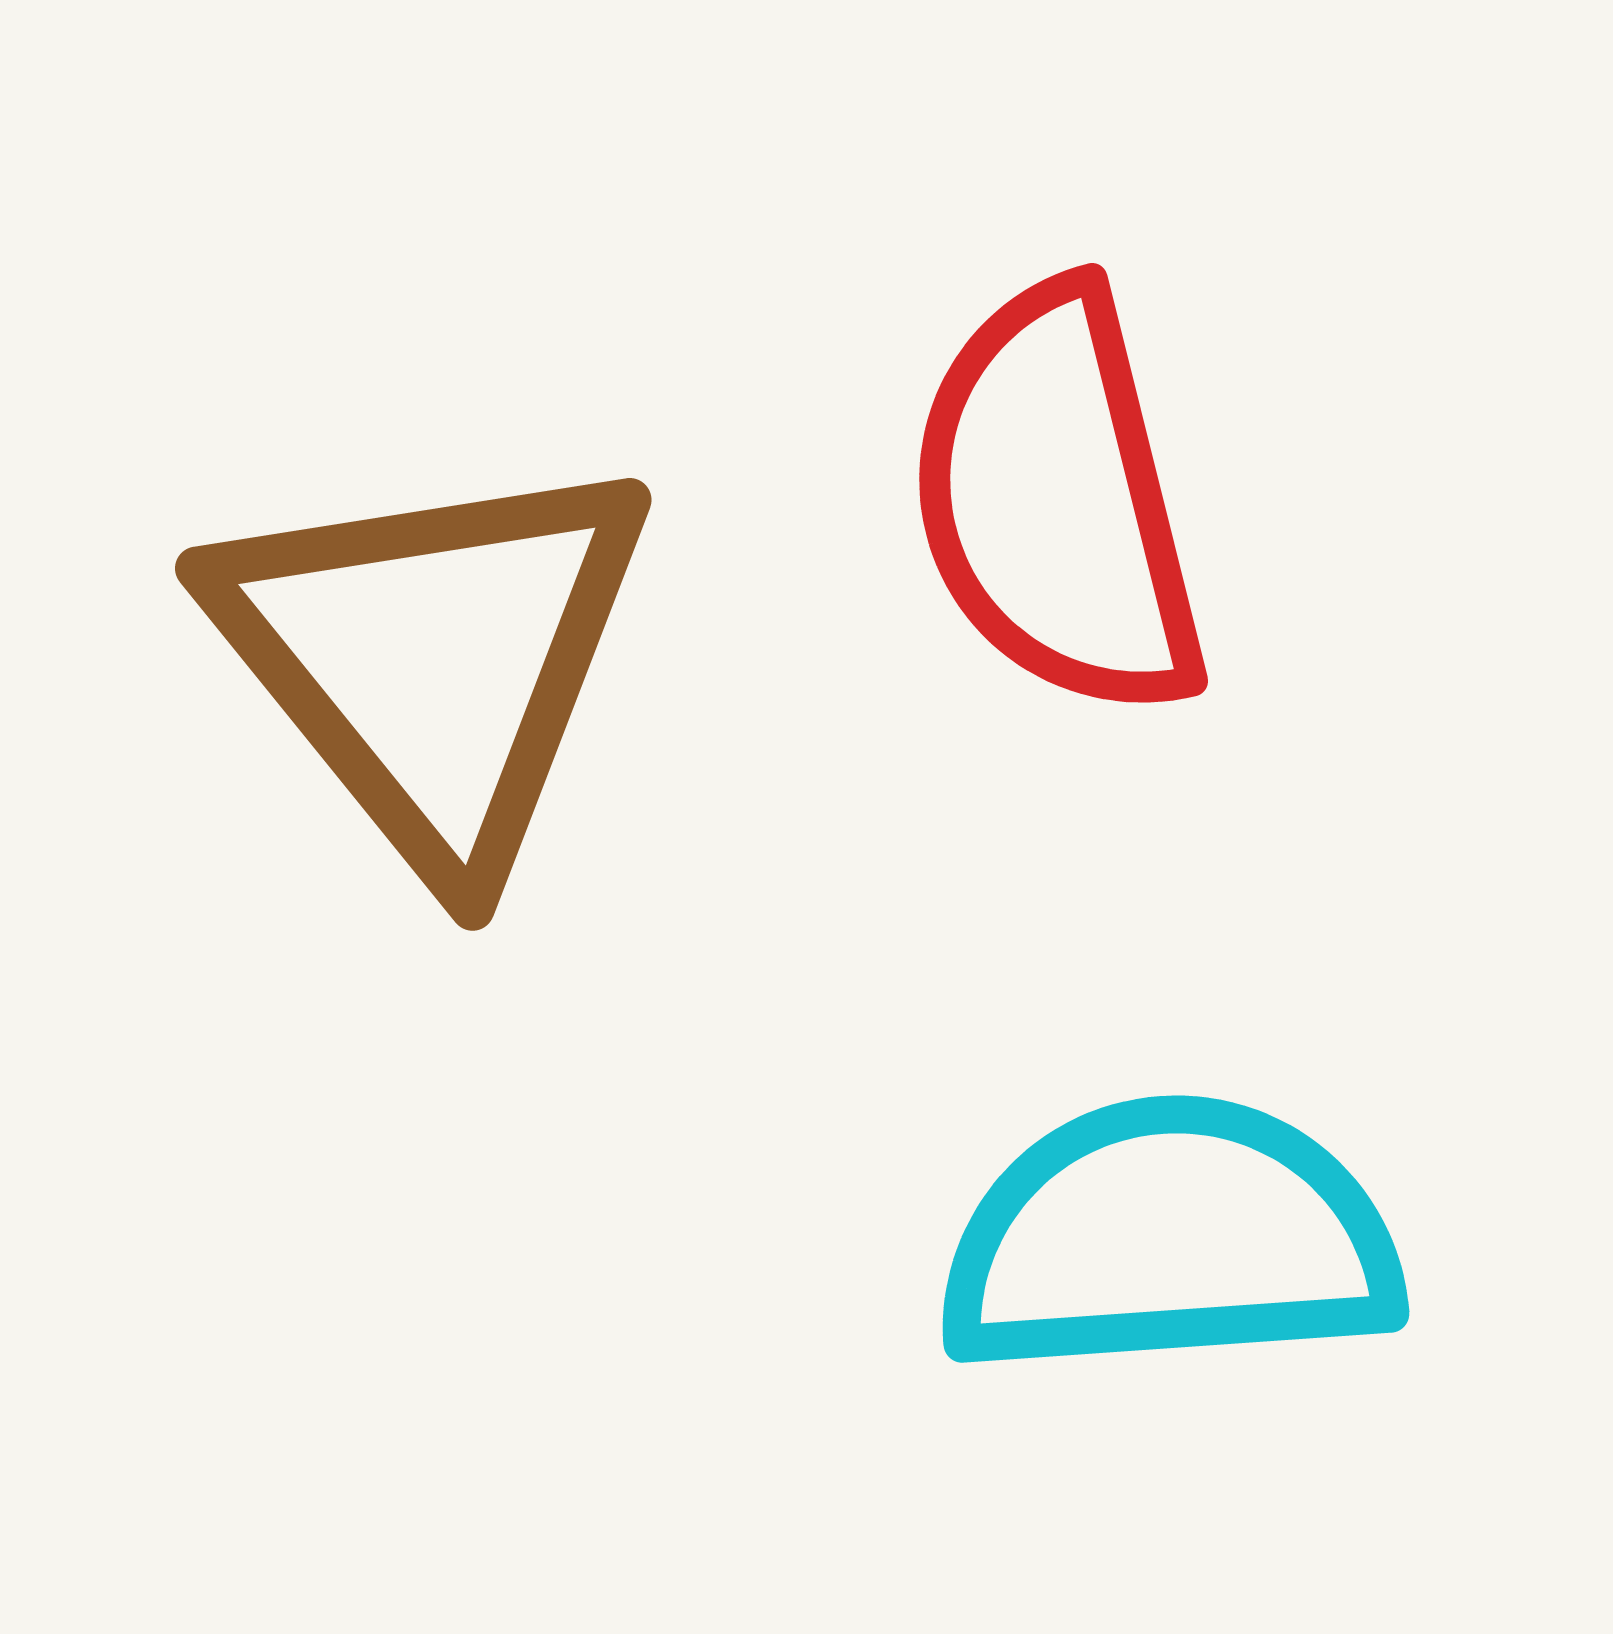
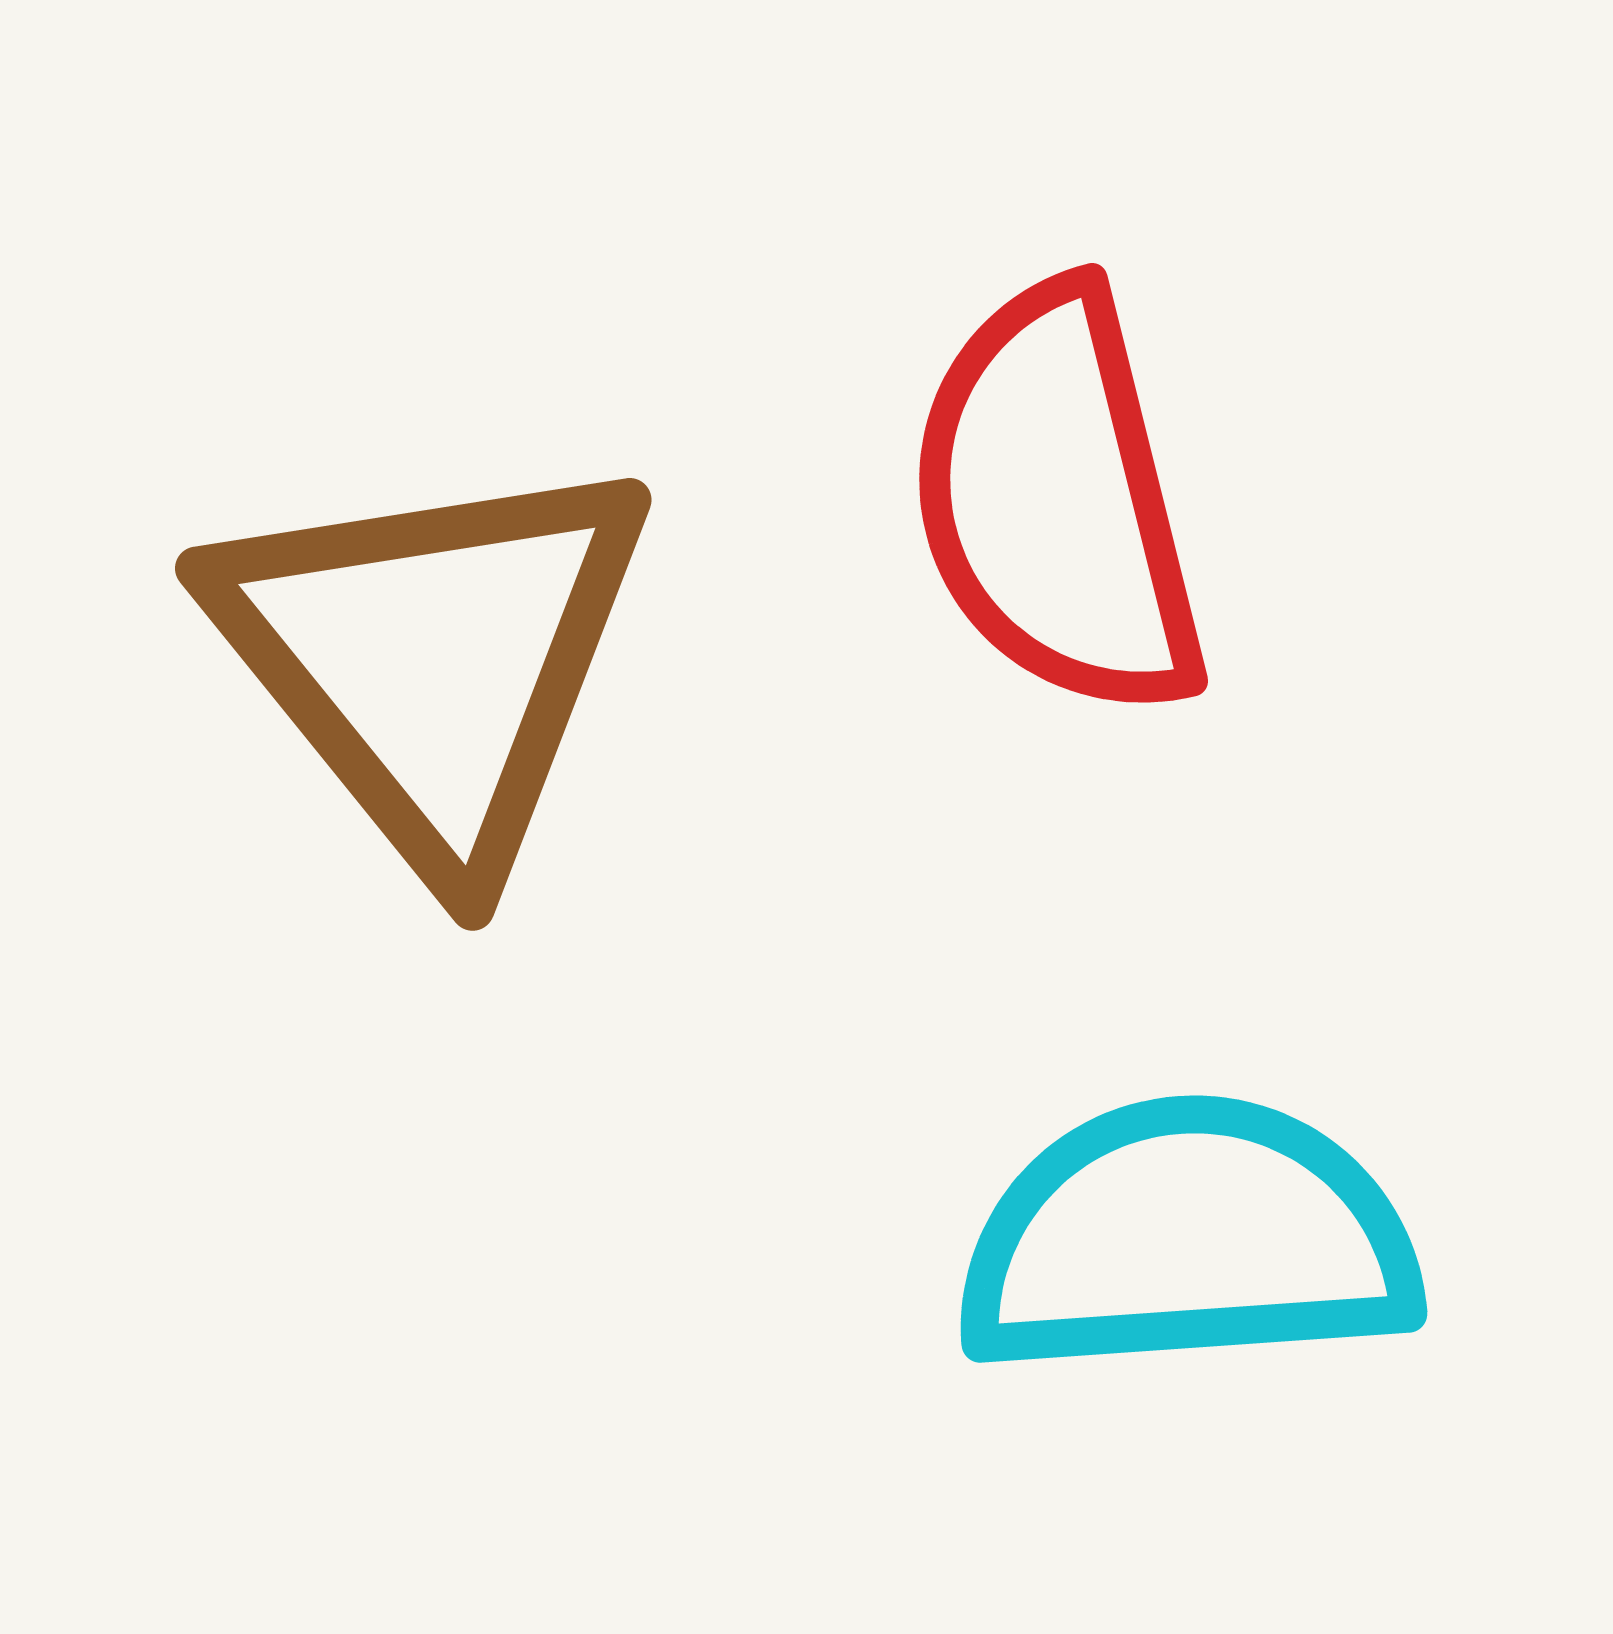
cyan semicircle: moved 18 px right
